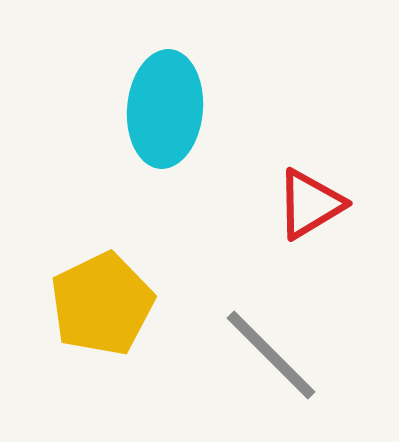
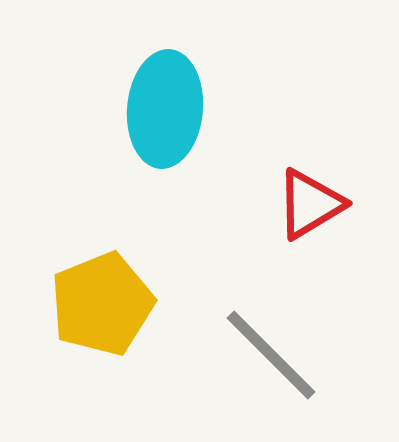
yellow pentagon: rotated 4 degrees clockwise
